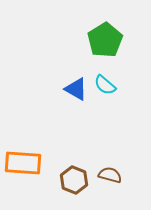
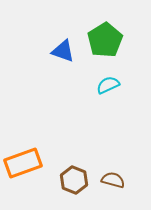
cyan semicircle: moved 3 px right; rotated 115 degrees clockwise
blue triangle: moved 13 px left, 38 px up; rotated 10 degrees counterclockwise
orange rectangle: rotated 24 degrees counterclockwise
brown semicircle: moved 3 px right, 5 px down
